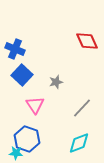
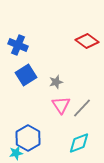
red diamond: rotated 30 degrees counterclockwise
blue cross: moved 3 px right, 4 px up
blue square: moved 4 px right; rotated 15 degrees clockwise
pink triangle: moved 26 px right
blue hexagon: moved 1 px right, 1 px up; rotated 10 degrees clockwise
cyan star: rotated 16 degrees counterclockwise
